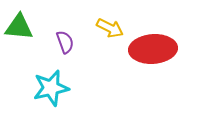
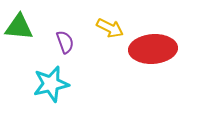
cyan star: moved 4 px up
